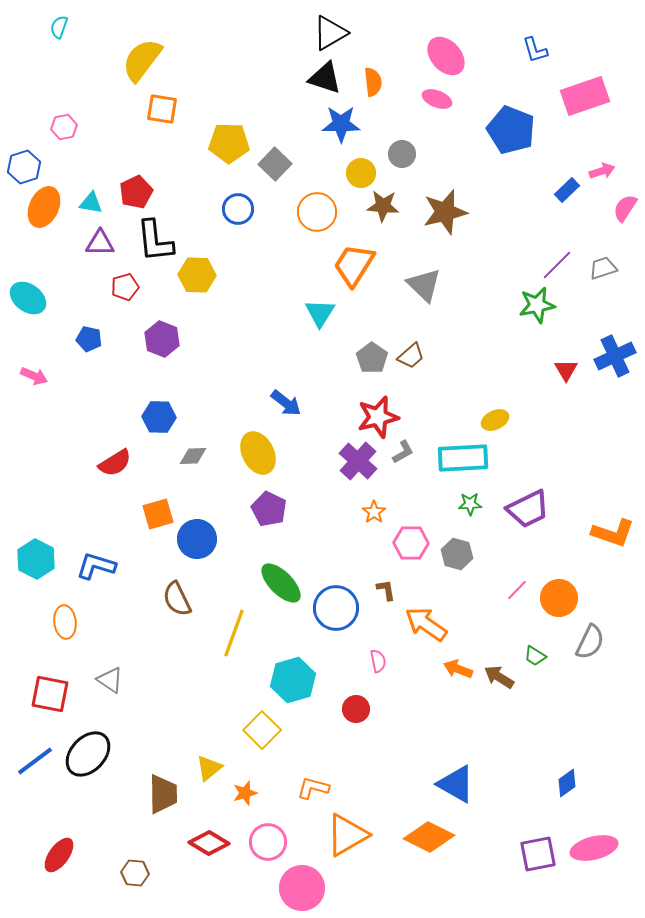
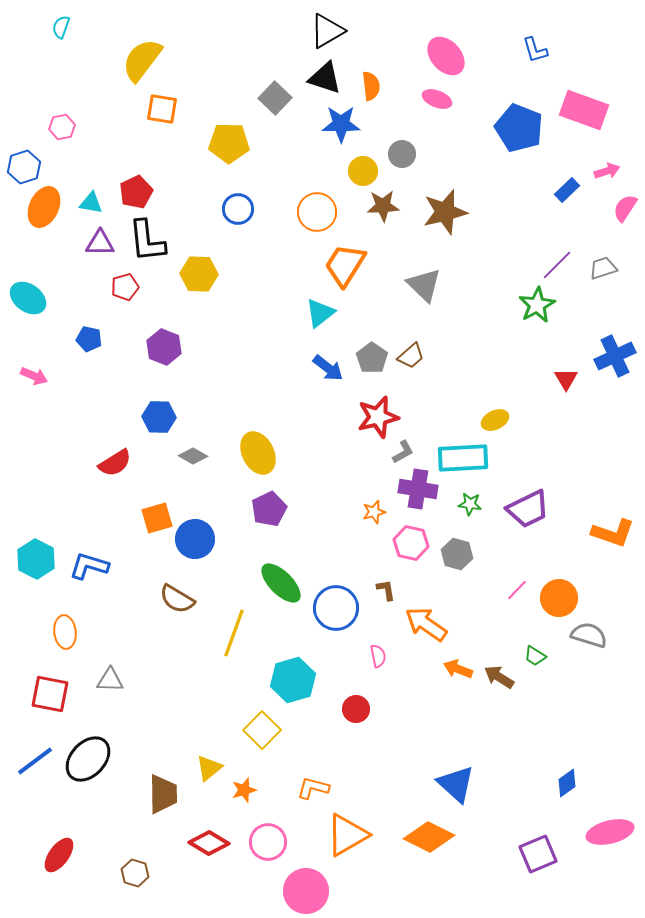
cyan semicircle at (59, 27): moved 2 px right
black triangle at (330, 33): moved 3 px left, 2 px up
orange semicircle at (373, 82): moved 2 px left, 4 px down
pink rectangle at (585, 96): moved 1 px left, 14 px down; rotated 39 degrees clockwise
pink hexagon at (64, 127): moved 2 px left
blue pentagon at (511, 130): moved 8 px right, 2 px up
gray square at (275, 164): moved 66 px up
pink arrow at (602, 171): moved 5 px right
yellow circle at (361, 173): moved 2 px right, 2 px up
brown star at (383, 206): rotated 8 degrees counterclockwise
black L-shape at (155, 241): moved 8 px left
orange trapezoid at (354, 265): moved 9 px left
yellow hexagon at (197, 275): moved 2 px right, 1 px up
green star at (537, 305): rotated 18 degrees counterclockwise
cyan triangle at (320, 313): rotated 20 degrees clockwise
purple hexagon at (162, 339): moved 2 px right, 8 px down
red triangle at (566, 370): moved 9 px down
blue arrow at (286, 403): moved 42 px right, 35 px up
gray diamond at (193, 456): rotated 32 degrees clockwise
purple cross at (358, 461): moved 60 px right, 28 px down; rotated 33 degrees counterclockwise
green star at (470, 504): rotated 10 degrees clockwise
purple pentagon at (269, 509): rotated 20 degrees clockwise
orange star at (374, 512): rotated 20 degrees clockwise
orange square at (158, 514): moved 1 px left, 4 px down
blue circle at (197, 539): moved 2 px left
pink hexagon at (411, 543): rotated 12 degrees clockwise
blue L-shape at (96, 566): moved 7 px left
brown semicircle at (177, 599): rotated 33 degrees counterclockwise
orange ellipse at (65, 622): moved 10 px down
gray semicircle at (590, 642): moved 1 px left, 7 px up; rotated 99 degrees counterclockwise
pink semicircle at (378, 661): moved 5 px up
gray triangle at (110, 680): rotated 32 degrees counterclockwise
black ellipse at (88, 754): moved 5 px down
blue triangle at (456, 784): rotated 12 degrees clockwise
orange star at (245, 793): moved 1 px left, 3 px up
pink ellipse at (594, 848): moved 16 px right, 16 px up
purple square at (538, 854): rotated 12 degrees counterclockwise
brown hexagon at (135, 873): rotated 12 degrees clockwise
pink circle at (302, 888): moved 4 px right, 3 px down
